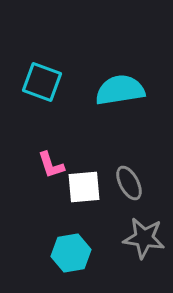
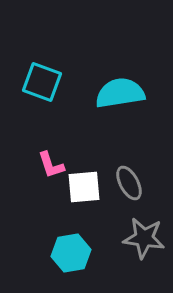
cyan semicircle: moved 3 px down
